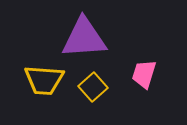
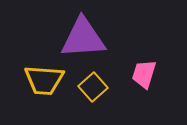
purple triangle: moved 1 px left
